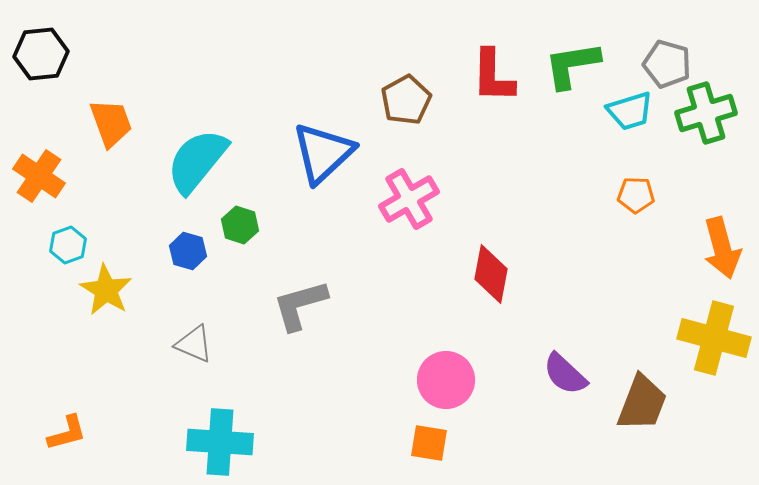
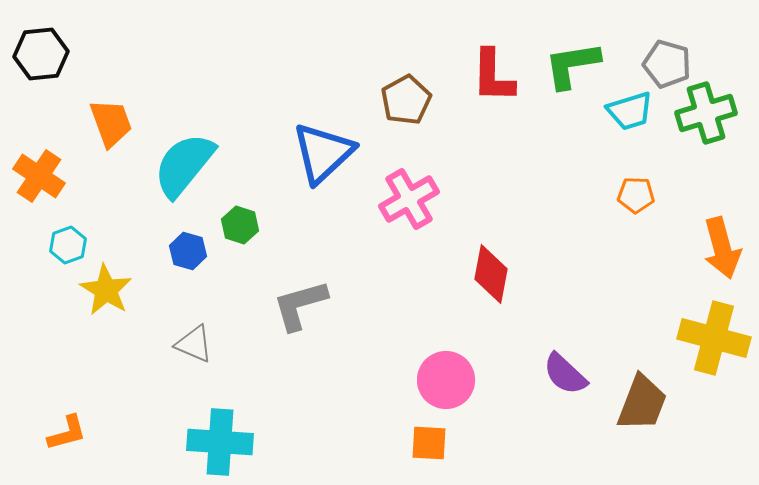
cyan semicircle: moved 13 px left, 4 px down
orange square: rotated 6 degrees counterclockwise
